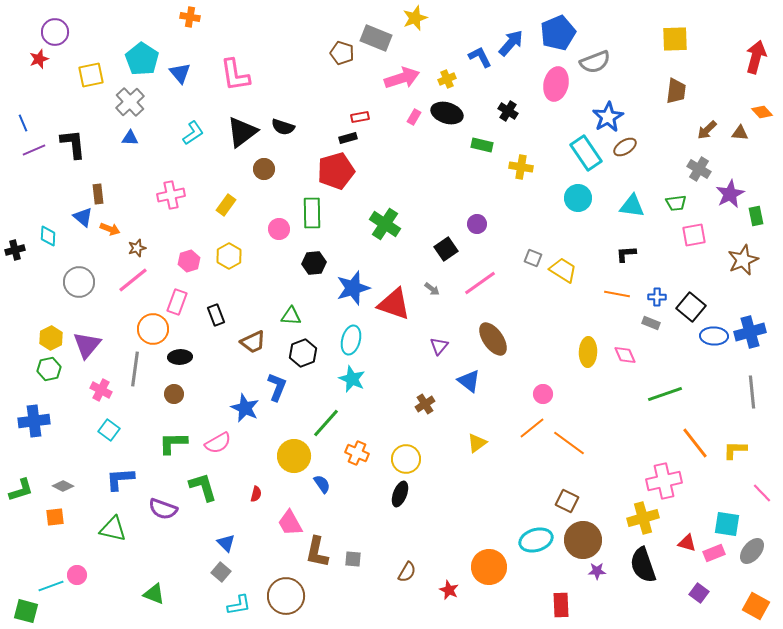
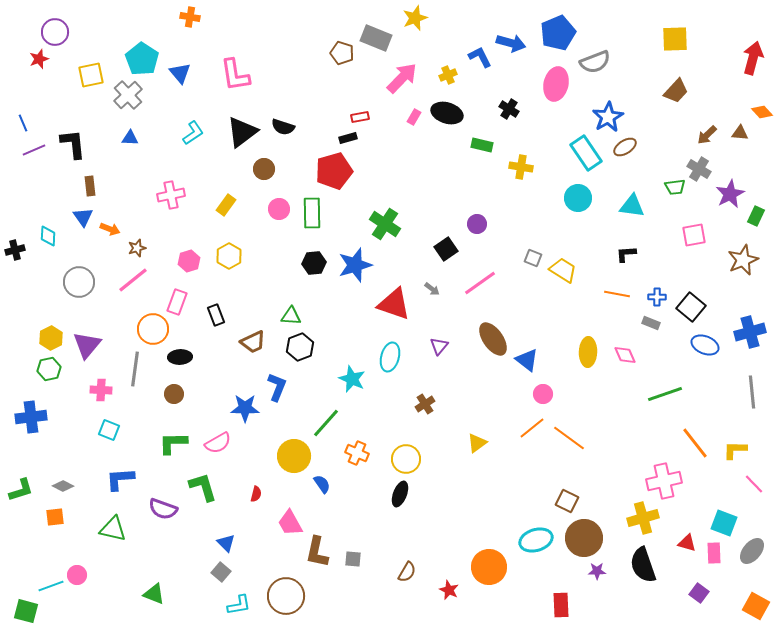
blue arrow at (511, 43): rotated 64 degrees clockwise
red arrow at (756, 57): moved 3 px left, 1 px down
pink arrow at (402, 78): rotated 28 degrees counterclockwise
yellow cross at (447, 79): moved 1 px right, 4 px up
brown trapezoid at (676, 91): rotated 36 degrees clockwise
gray cross at (130, 102): moved 2 px left, 7 px up
black cross at (508, 111): moved 1 px right, 2 px up
brown arrow at (707, 130): moved 5 px down
red pentagon at (336, 171): moved 2 px left
brown rectangle at (98, 194): moved 8 px left, 8 px up
green trapezoid at (676, 203): moved 1 px left, 16 px up
green rectangle at (756, 216): rotated 36 degrees clockwise
blue triangle at (83, 217): rotated 15 degrees clockwise
pink circle at (279, 229): moved 20 px up
blue star at (353, 288): moved 2 px right, 23 px up
blue ellipse at (714, 336): moved 9 px left, 9 px down; rotated 20 degrees clockwise
cyan ellipse at (351, 340): moved 39 px right, 17 px down
black hexagon at (303, 353): moved 3 px left, 6 px up
blue triangle at (469, 381): moved 58 px right, 21 px up
pink cross at (101, 390): rotated 25 degrees counterclockwise
blue star at (245, 408): rotated 24 degrees counterclockwise
blue cross at (34, 421): moved 3 px left, 4 px up
cyan square at (109, 430): rotated 15 degrees counterclockwise
orange line at (569, 443): moved 5 px up
pink line at (762, 493): moved 8 px left, 9 px up
cyan square at (727, 524): moved 3 px left, 1 px up; rotated 12 degrees clockwise
brown circle at (583, 540): moved 1 px right, 2 px up
pink rectangle at (714, 553): rotated 70 degrees counterclockwise
